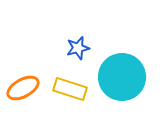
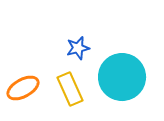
yellow rectangle: rotated 48 degrees clockwise
